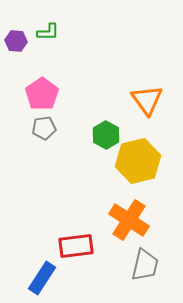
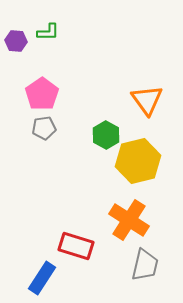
red rectangle: rotated 24 degrees clockwise
